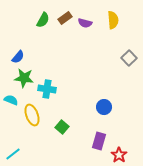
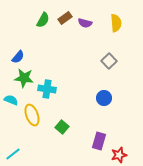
yellow semicircle: moved 3 px right, 3 px down
gray square: moved 20 px left, 3 px down
blue circle: moved 9 px up
red star: rotated 21 degrees clockwise
